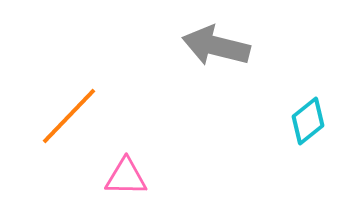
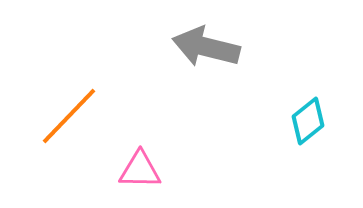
gray arrow: moved 10 px left, 1 px down
pink triangle: moved 14 px right, 7 px up
